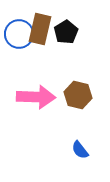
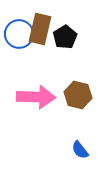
black pentagon: moved 1 px left, 5 px down
